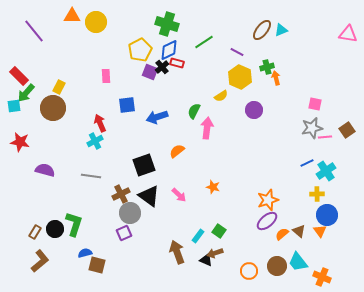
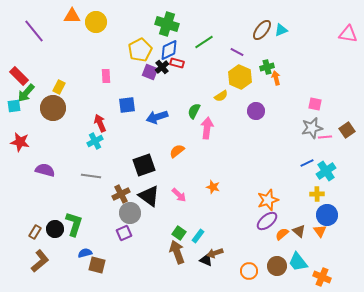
purple circle at (254, 110): moved 2 px right, 1 px down
green square at (219, 231): moved 40 px left, 2 px down
